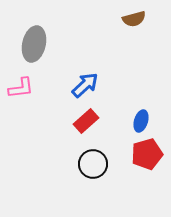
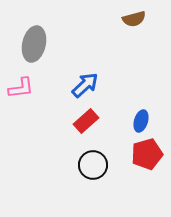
black circle: moved 1 px down
